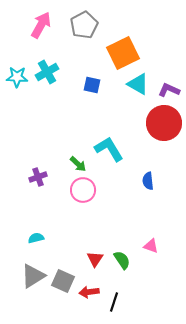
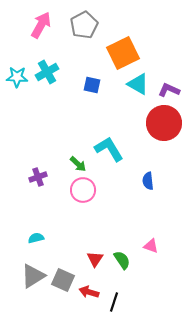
gray square: moved 1 px up
red arrow: rotated 24 degrees clockwise
